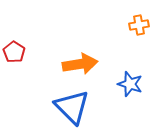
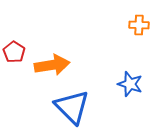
orange cross: rotated 12 degrees clockwise
orange arrow: moved 28 px left, 1 px down
